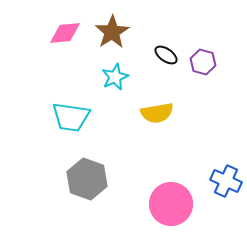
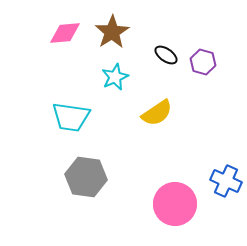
yellow semicircle: rotated 24 degrees counterclockwise
gray hexagon: moved 1 px left, 2 px up; rotated 12 degrees counterclockwise
pink circle: moved 4 px right
